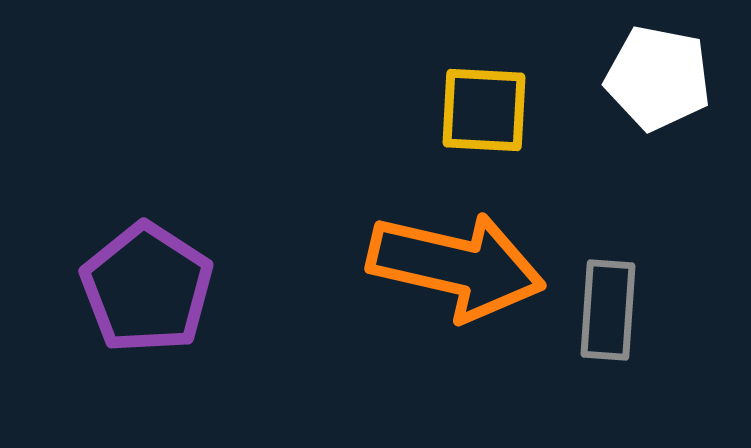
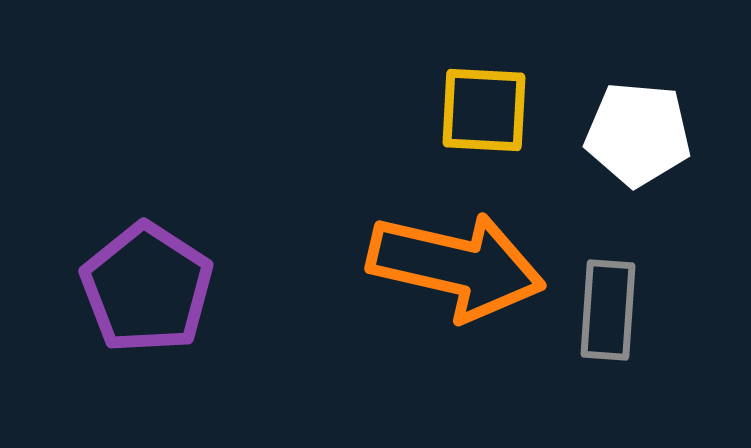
white pentagon: moved 20 px left, 56 px down; rotated 6 degrees counterclockwise
